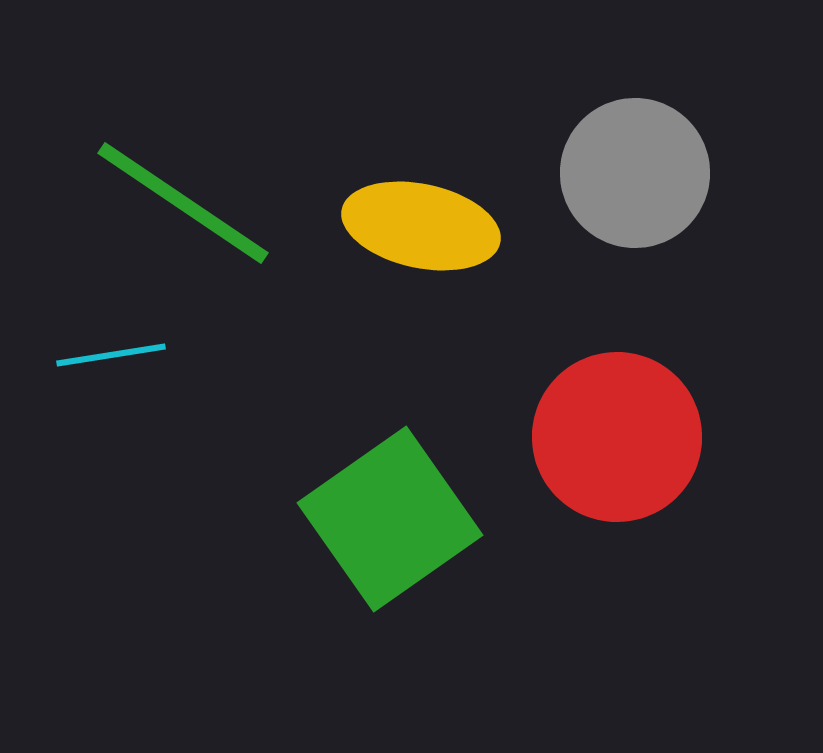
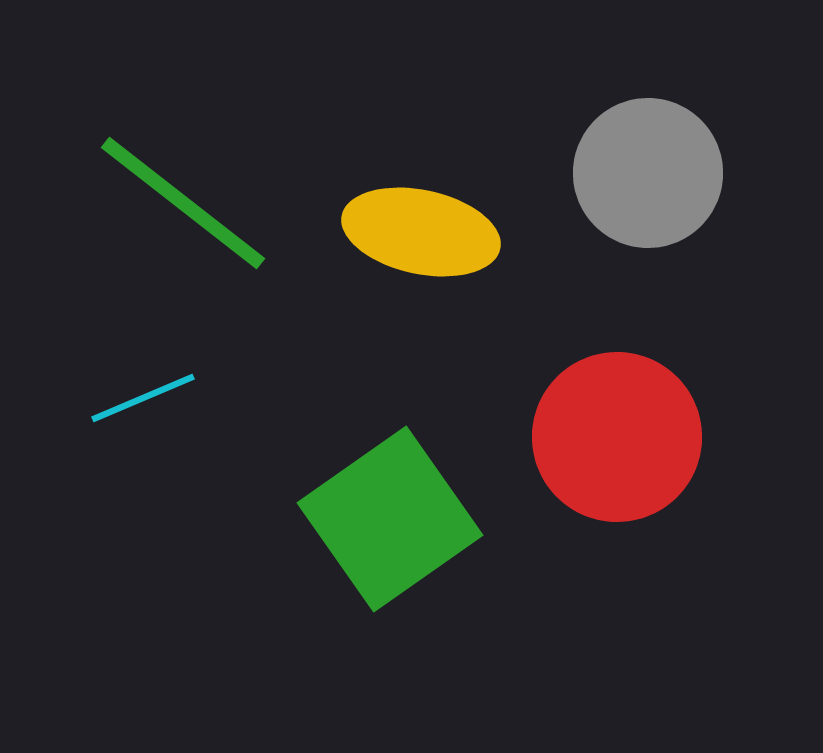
gray circle: moved 13 px right
green line: rotated 4 degrees clockwise
yellow ellipse: moved 6 px down
cyan line: moved 32 px right, 43 px down; rotated 14 degrees counterclockwise
